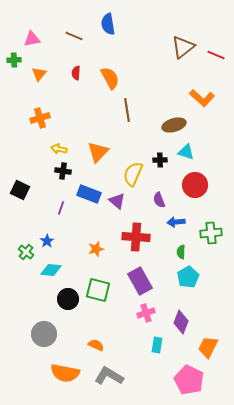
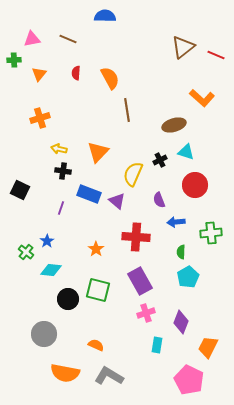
blue semicircle at (108, 24): moved 3 px left, 8 px up; rotated 100 degrees clockwise
brown line at (74, 36): moved 6 px left, 3 px down
black cross at (160, 160): rotated 24 degrees counterclockwise
orange star at (96, 249): rotated 21 degrees counterclockwise
